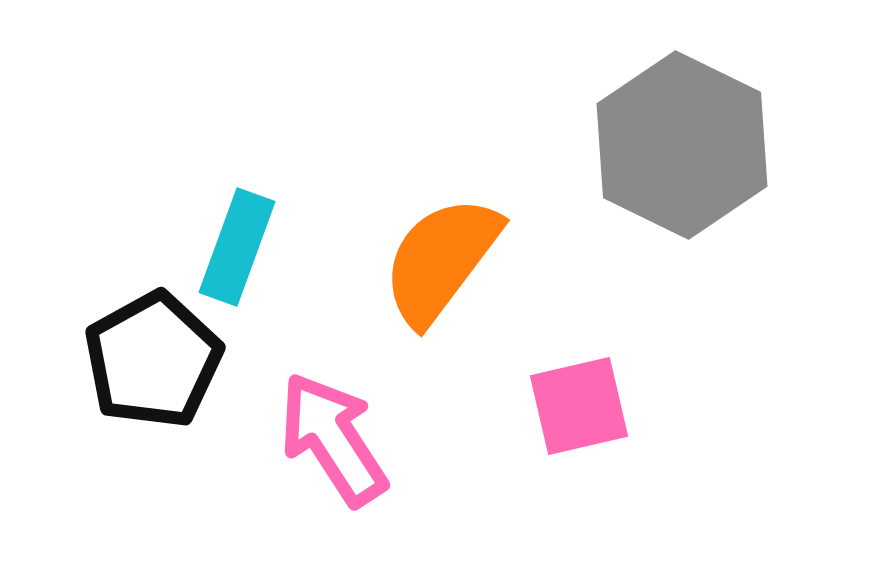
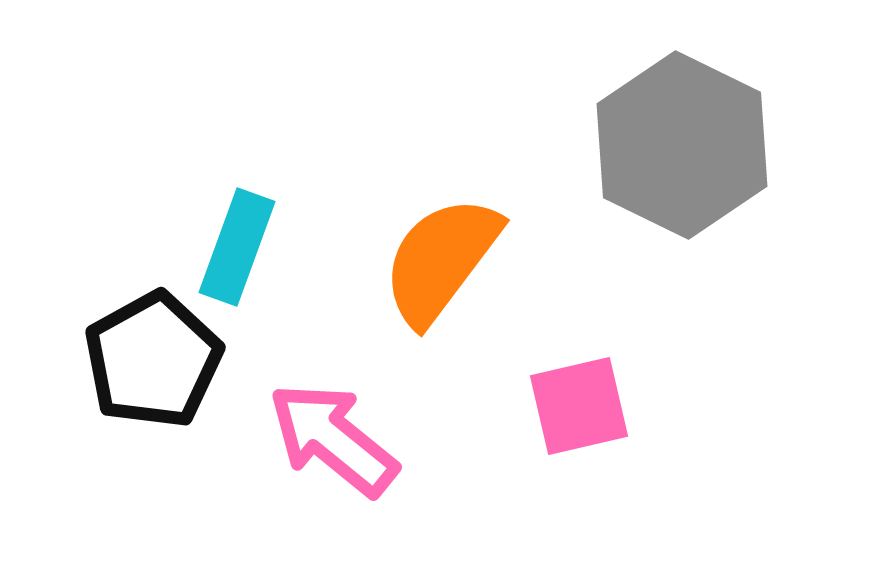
pink arrow: rotated 18 degrees counterclockwise
